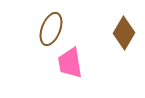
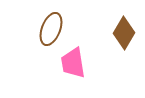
pink trapezoid: moved 3 px right
